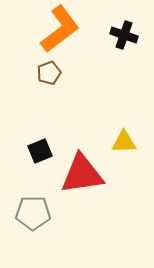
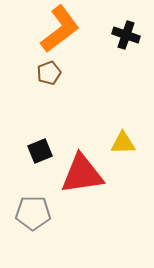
black cross: moved 2 px right
yellow triangle: moved 1 px left, 1 px down
